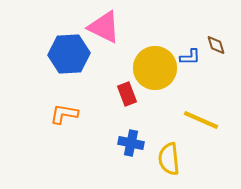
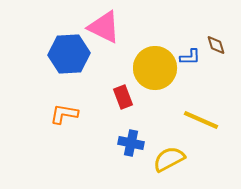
red rectangle: moved 4 px left, 3 px down
yellow semicircle: rotated 68 degrees clockwise
